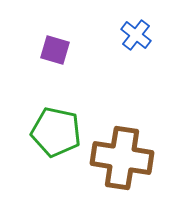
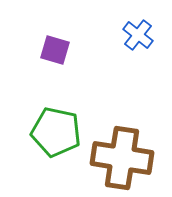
blue cross: moved 2 px right
